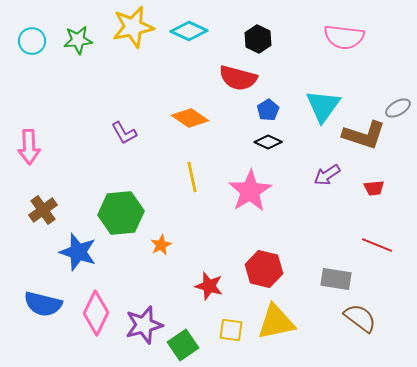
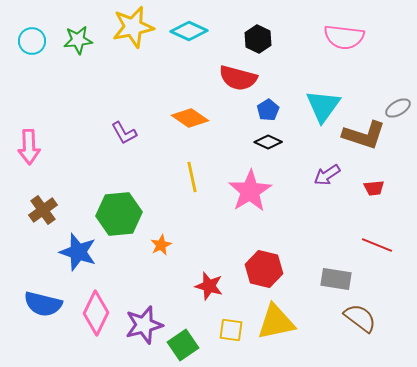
green hexagon: moved 2 px left, 1 px down
